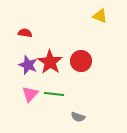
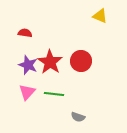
pink triangle: moved 3 px left, 2 px up
